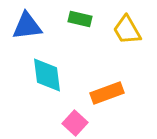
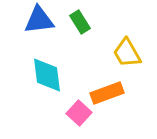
green rectangle: moved 3 px down; rotated 45 degrees clockwise
blue triangle: moved 12 px right, 6 px up
yellow trapezoid: moved 23 px down
pink square: moved 4 px right, 10 px up
